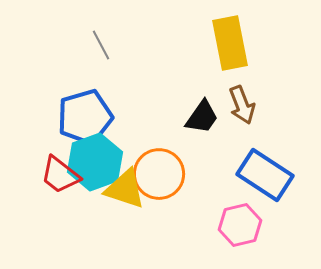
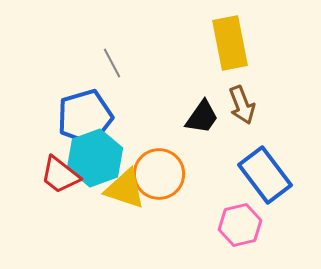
gray line: moved 11 px right, 18 px down
cyan hexagon: moved 4 px up
blue rectangle: rotated 20 degrees clockwise
